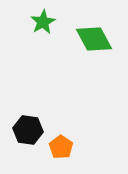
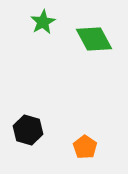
black hexagon: rotated 8 degrees clockwise
orange pentagon: moved 24 px right
